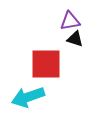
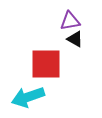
black triangle: rotated 12 degrees clockwise
